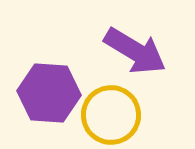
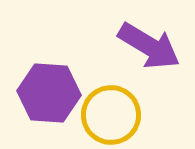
purple arrow: moved 14 px right, 5 px up
